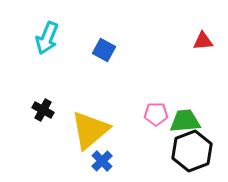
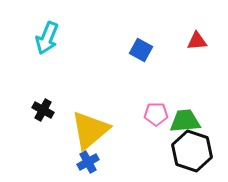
red triangle: moved 6 px left
blue square: moved 37 px right
black hexagon: rotated 21 degrees counterclockwise
blue cross: moved 14 px left, 1 px down; rotated 15 degrees clockwise
